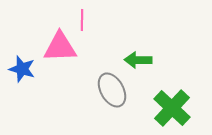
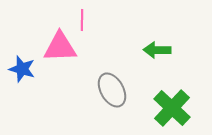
green arrow: moved 19 px right, 10 px up
